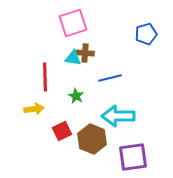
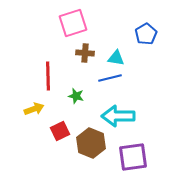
blue pentagon: rotated 15 degrees counterclockwise
cyan triangle: moved 43 px right
red line: moved 3 px right, 1 px up
green star: rotated 14 degrees counterclockwise
yellow arrow: rotated 12 degrees counterclockwise
red square: moved 2 px left
brown hexagon: moved 1 px left, 4 px down
